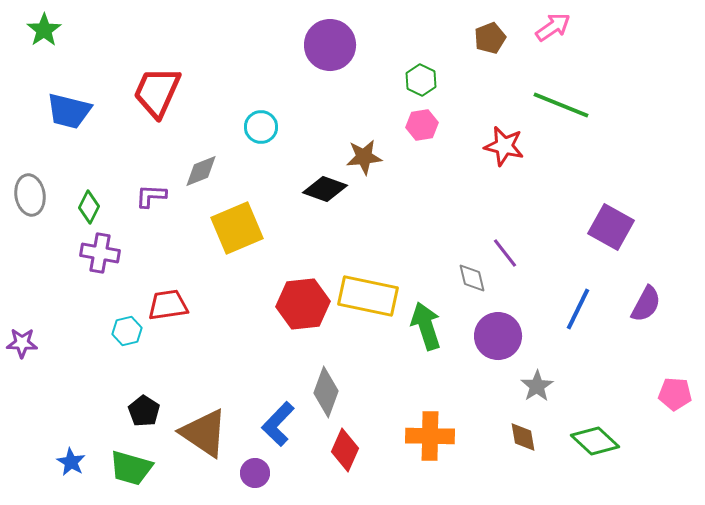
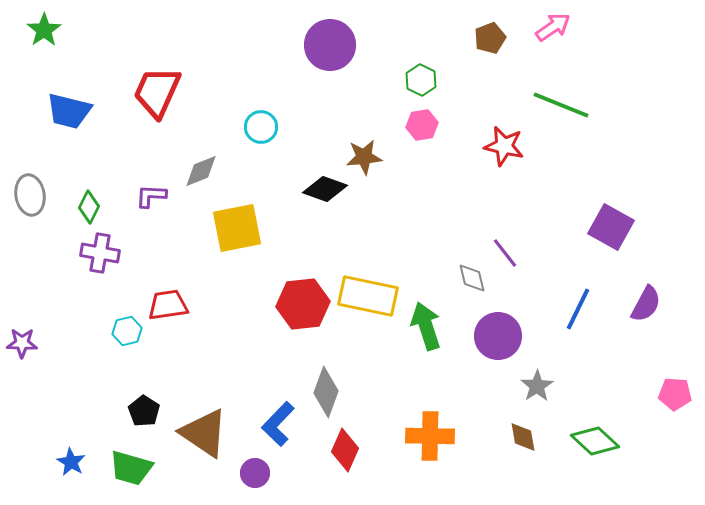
yellow square at (237, 228): rotated 12 degrees clockwise
